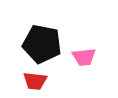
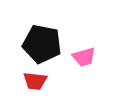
pink trapezoid: rotated 10 degrees counterclockwise
